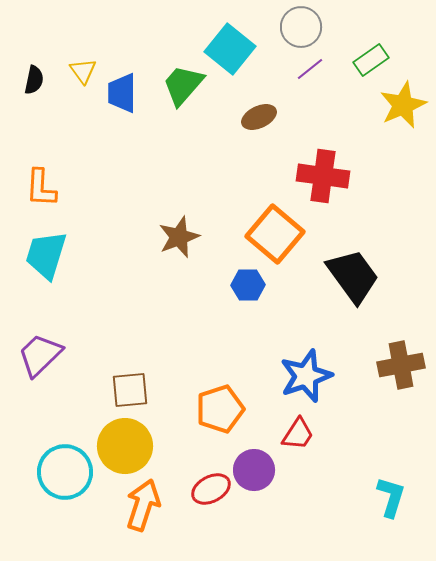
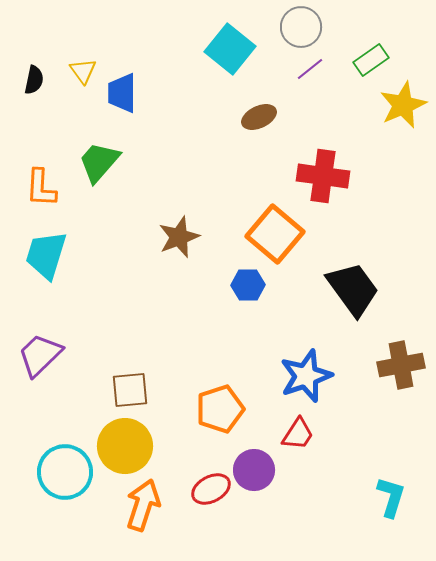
green trapezoid: moved 84 px left, 77 px down
black trapezoid: moved 13 px down
